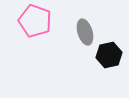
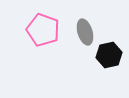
pink pentagon: moved 8 px right, 9 px down
